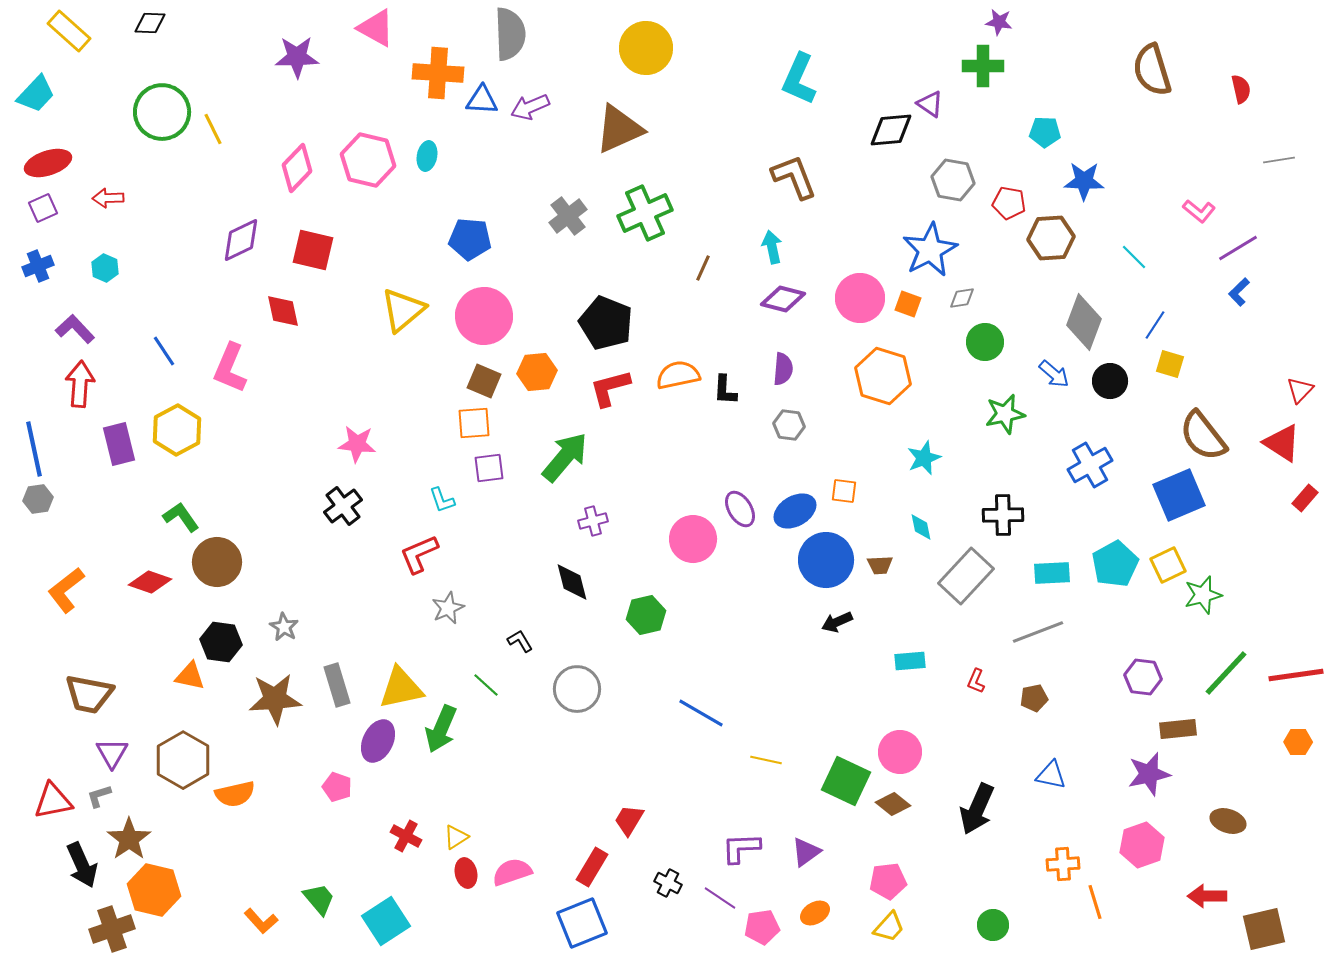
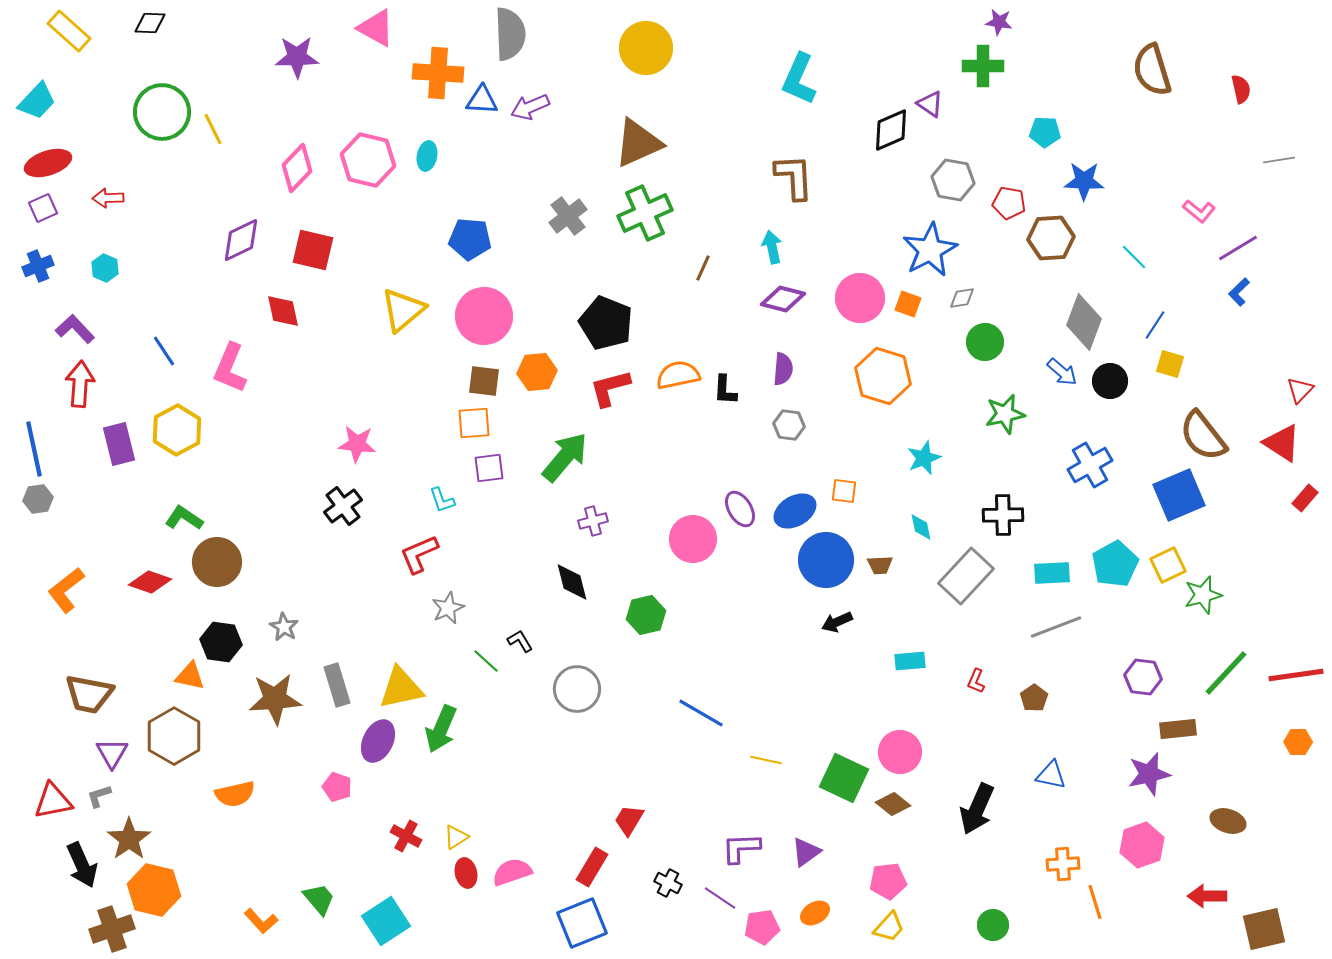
cyan trapezoid at (36, 94): moved 1 px right, 7 px down
brown triangle at (619, 129): moved 19 px right, 14 px down
black diamond at (891, 130): rotated 18 degrees counterclockwise
brown L-shape at (794, 177): rotated 18 degrees clockwise
blue arrow at (1054, 374): moved 8 px right, 2 px up
brown square at (484, 381): rotated 16 degrees counterclockwise
green L-shape at (181, 517): moved 3 px right, 1 px down; rotated 21 degrees counterclockwise
gray line at (1038, 632): moved 18 px right, 5 px up
green line at (486, 685): moved 24 px up
brown pentagon at (1034, 698): rotated 24 degrees counterclockwise
brown hexagon at (183, 760): moved 9 px left, 24 px up
green square at (846, 781): moved 2 px left, 3 px up
